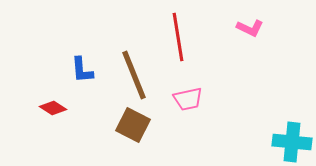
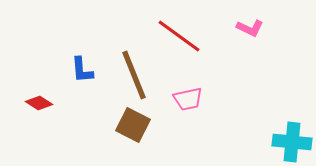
red line: moved 1 px right, 1 px up; rotated 45 degrees counterclockwise
red diamond: moved 14 px left, 5 px up
